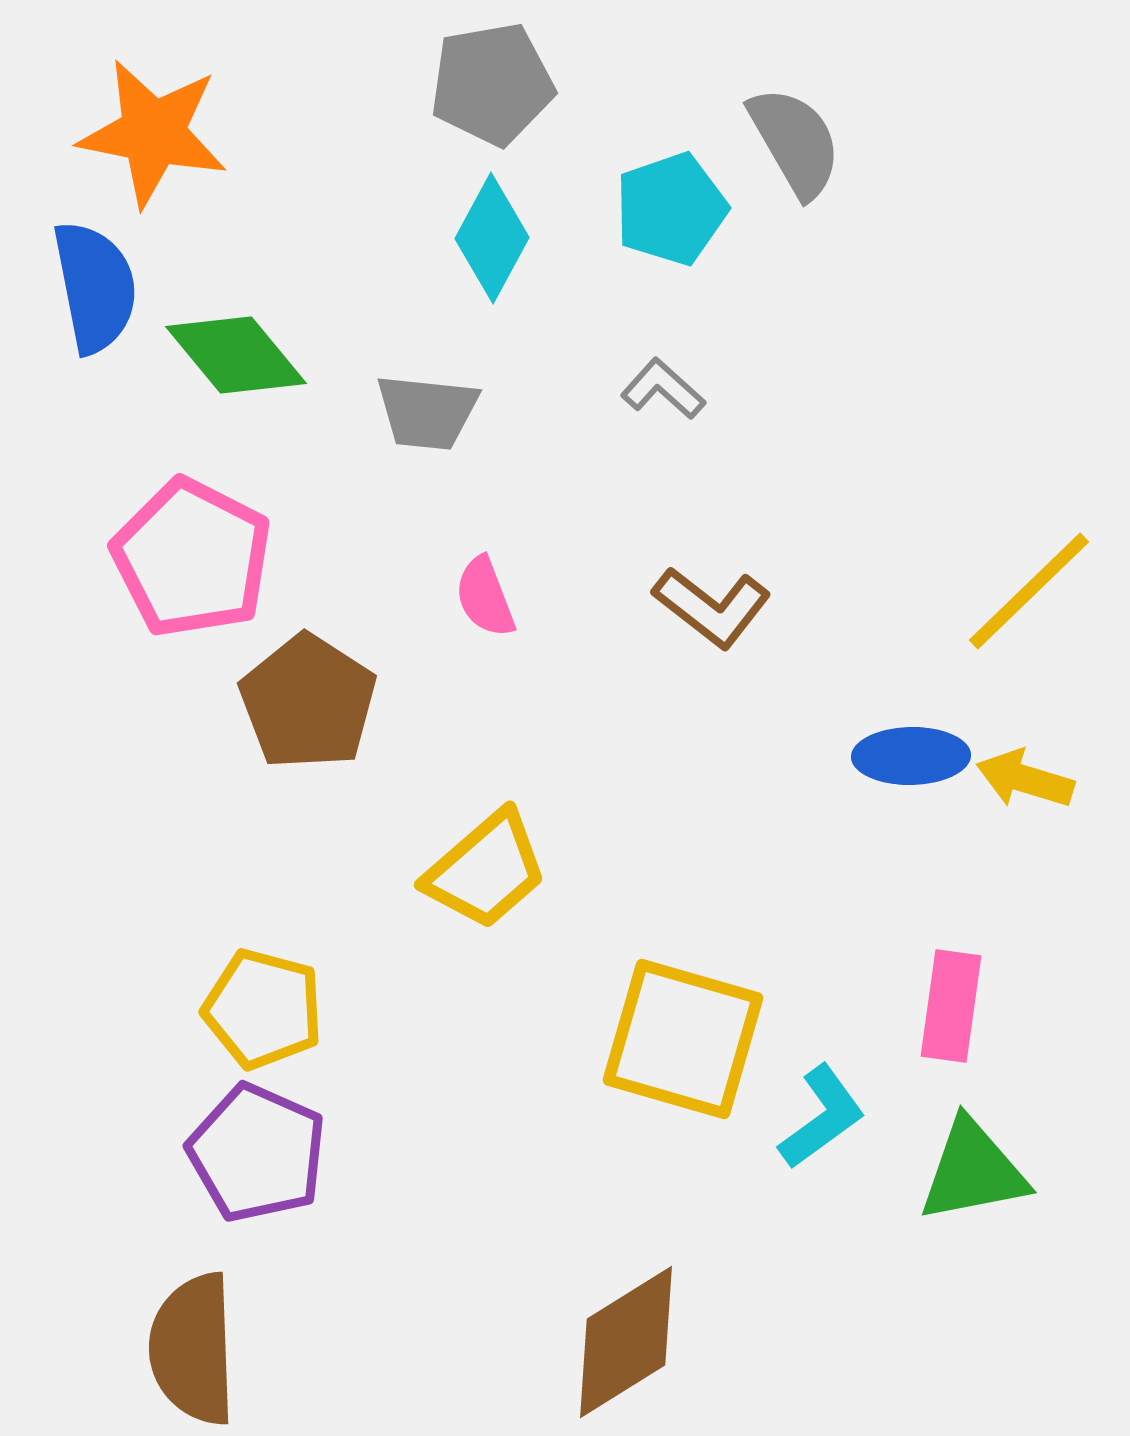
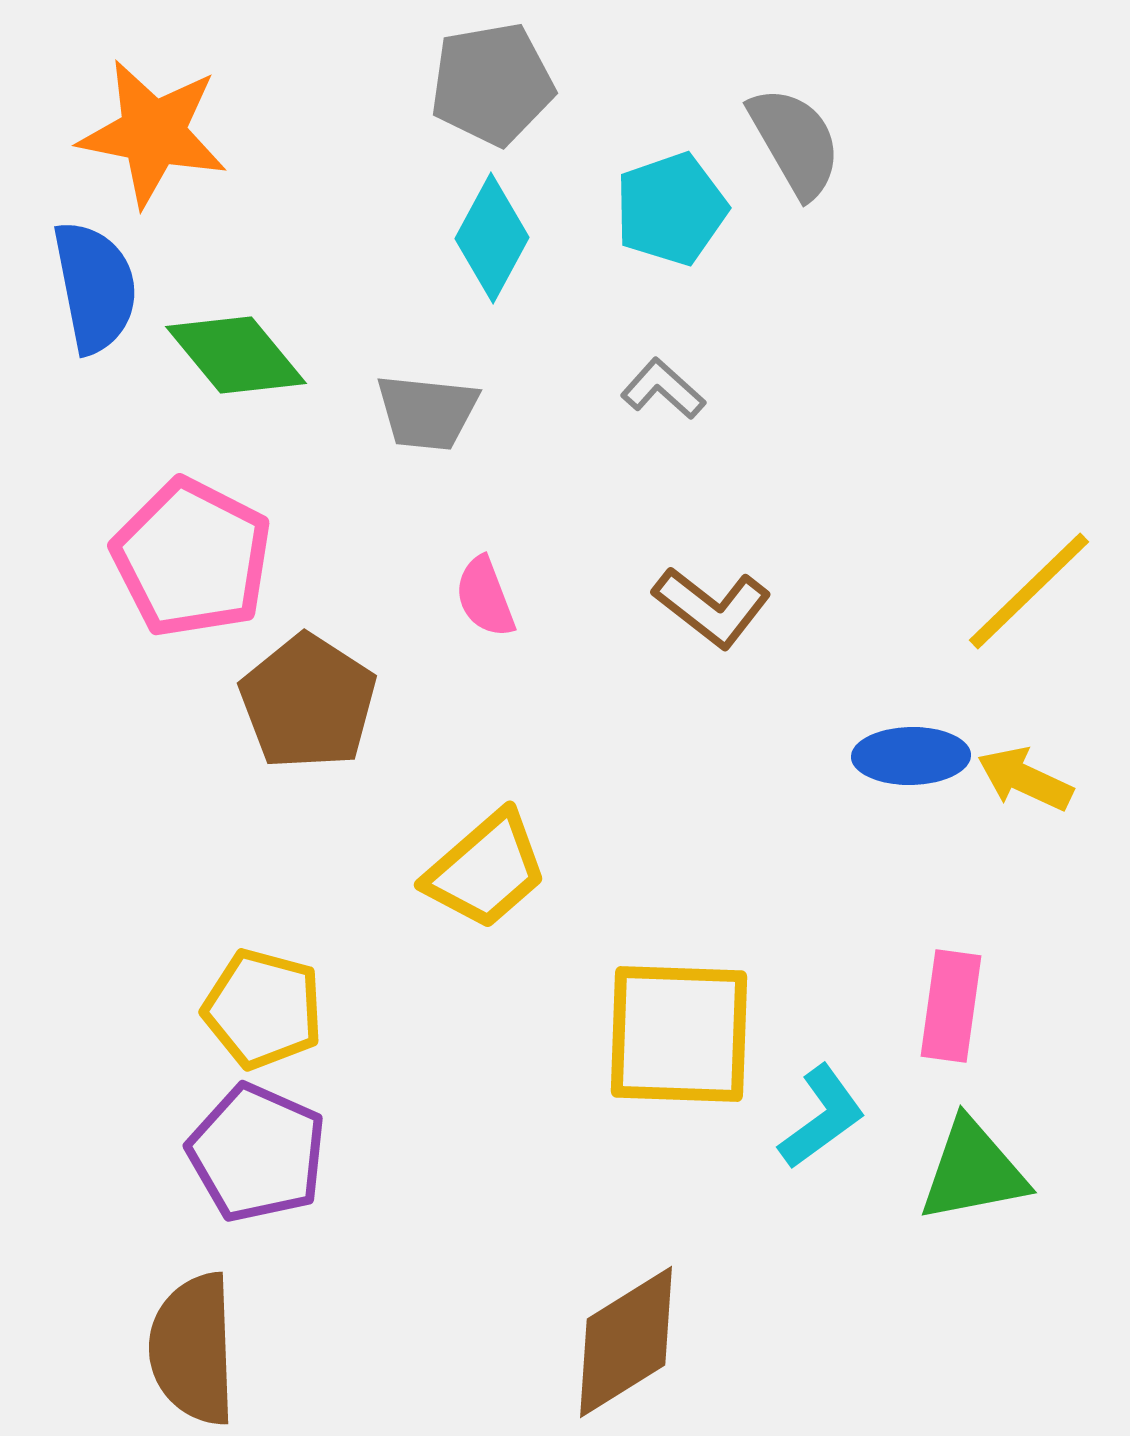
yellow arrow: rotated 8 degrees clockwise
yellow square: moved 4 px left, 5 px up; rotated 14 degrees counterclockwise
